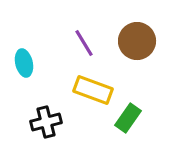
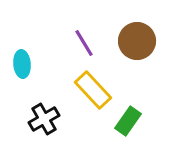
cyan ellipse: moved 2 px left, 1 px down; rotated 8 degrees clockwise
yellow rectangle: rotated 27 degrees clockwise
green rectangle: moved 3 px down
black cross: moved 2 px left, 3 px up; rotated 16 degrees counterclockwise
